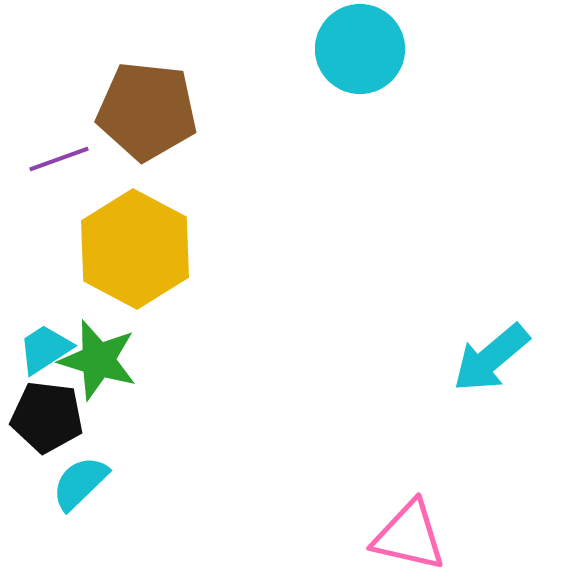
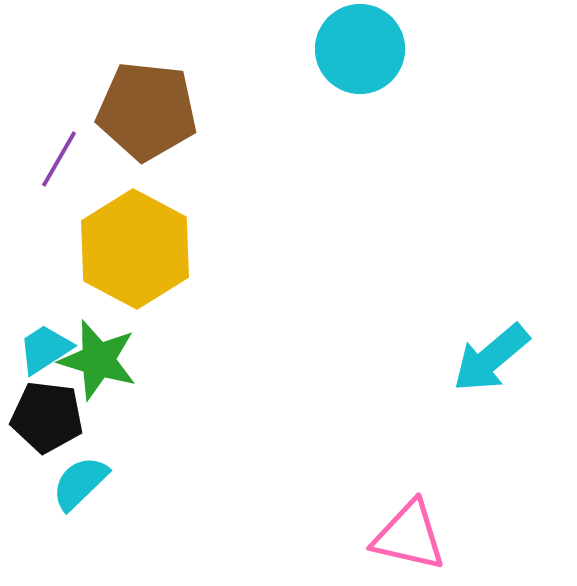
purple line: rotated 40 degrees counterclockwise
